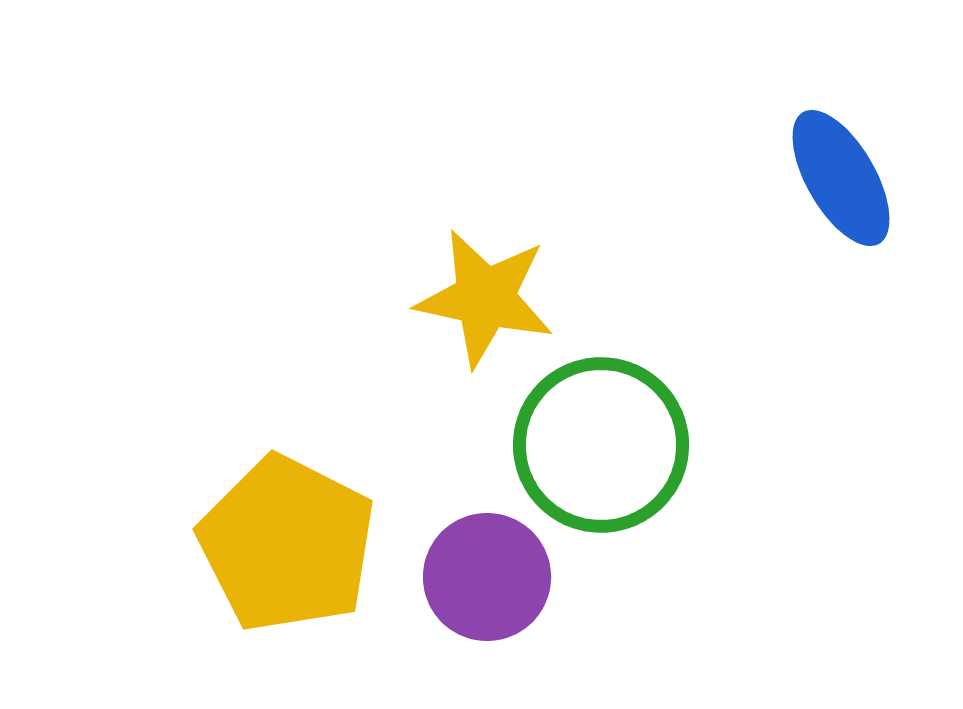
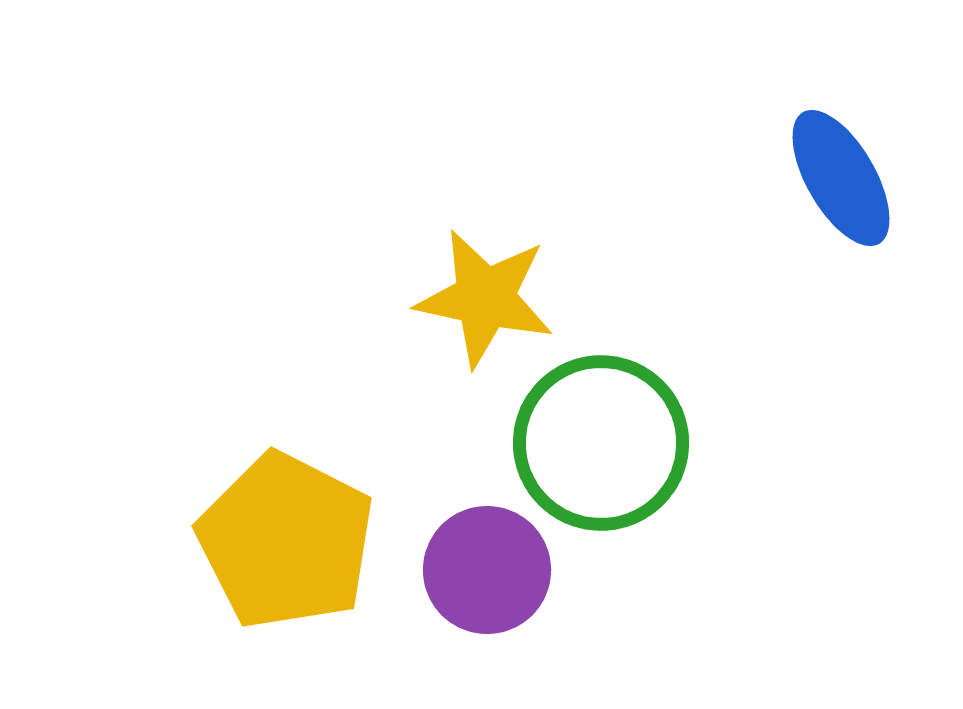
green circle: moved 2 px up
yellow pentagon: moved 1 px left, 3 px up
purple circle: moved 7 px up
